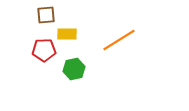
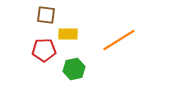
brown square: rotated 12 degrees clockwise
yellow rectangle: moved 1 px right
